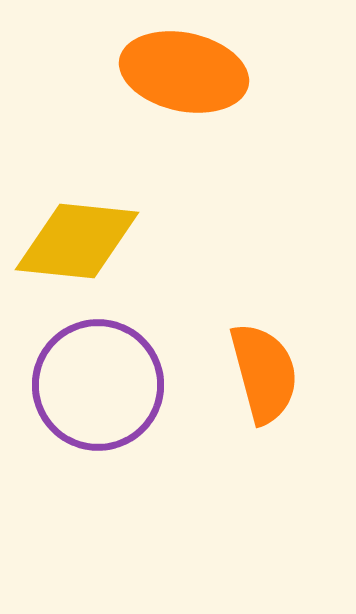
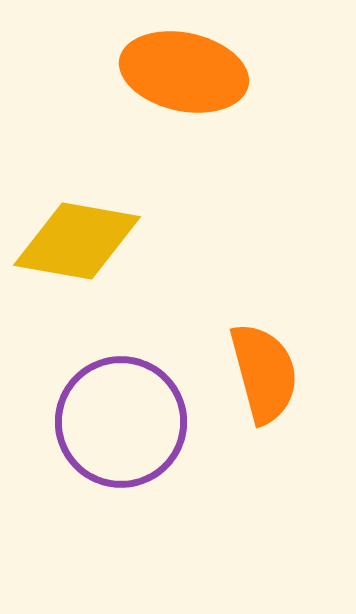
yellow diamond: rotated 4 degrees clockwise
purple circle: moved 23 px right, 37 px down
